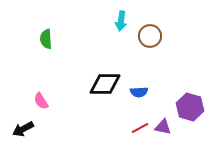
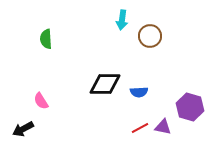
cyan arrow: moved 1 px right, 1 px up
